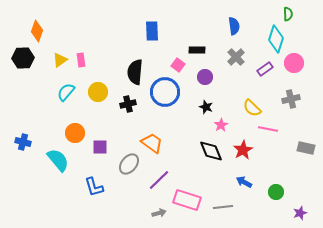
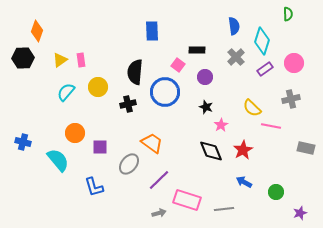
cyan diamond at (276, 39): moved 14 px left, 2 px down
yellow circle at (98, 92): moved 5 px up
pink line at (268, 129): moved 3 px right, 3 px up
gray line at (223, 207): moved 1 px right, 2 px down
